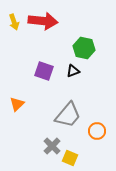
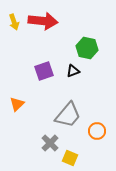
green hexagon: moved 3 px right
purple square: rotated 36 degrees counterclockwise
gray cross: moved 2 px left, 3 px up
